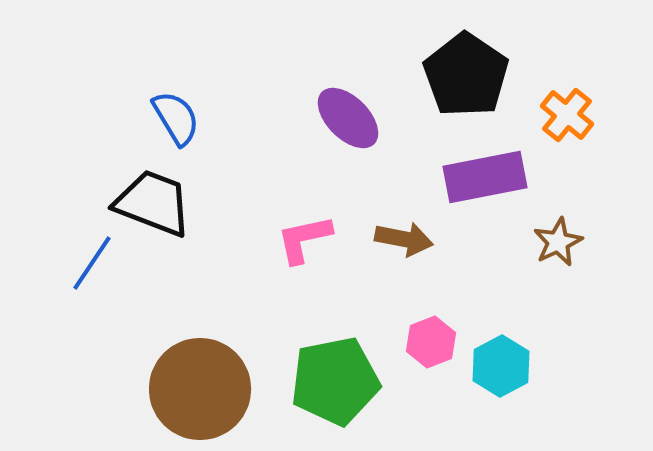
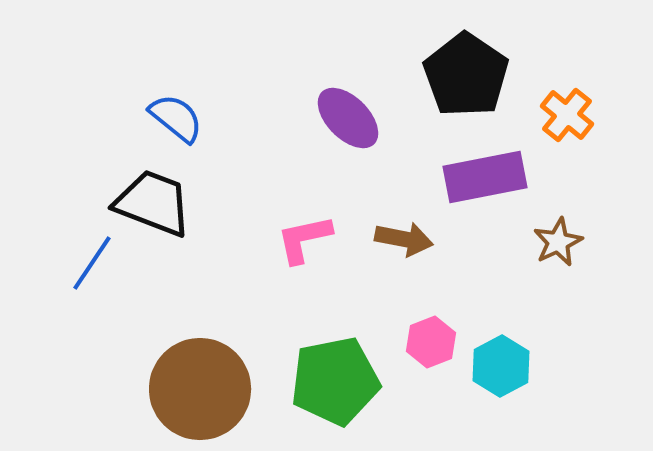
blue semicircle: rotated 20 degrees counterclockwise
